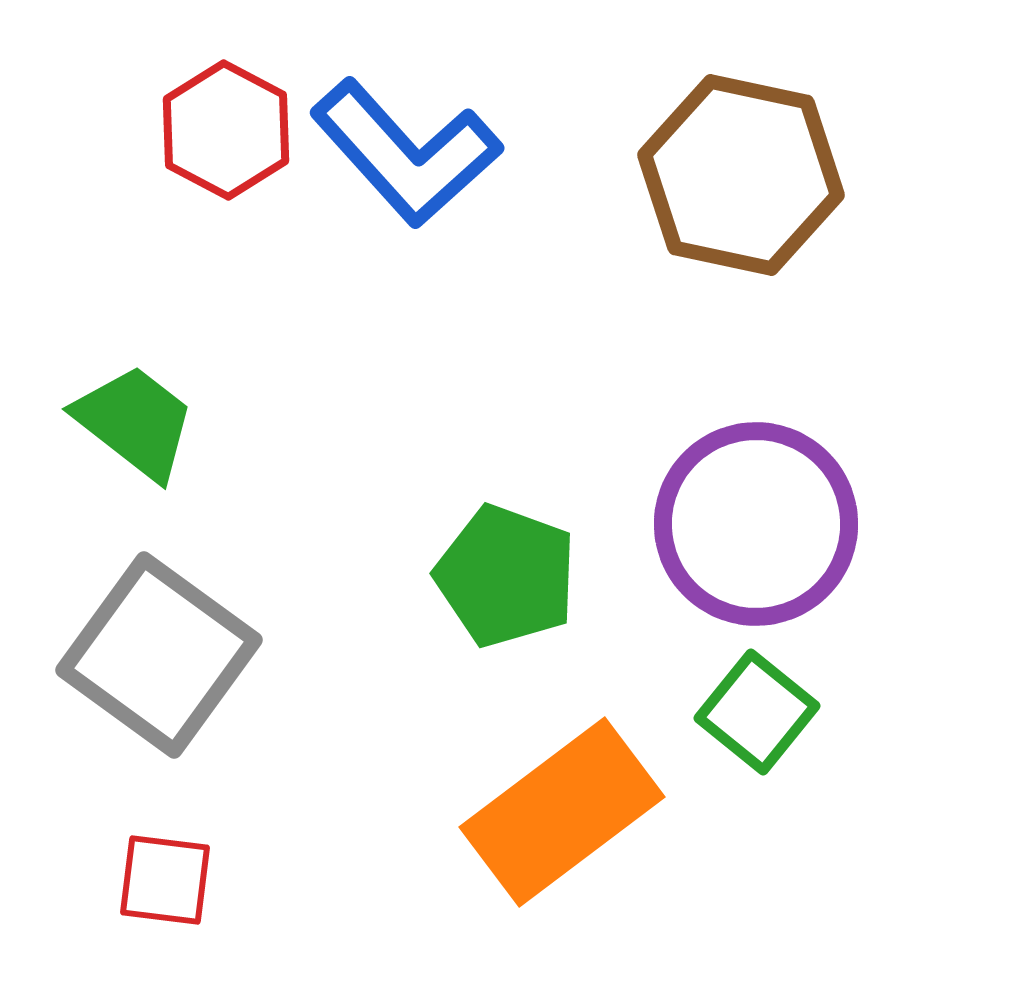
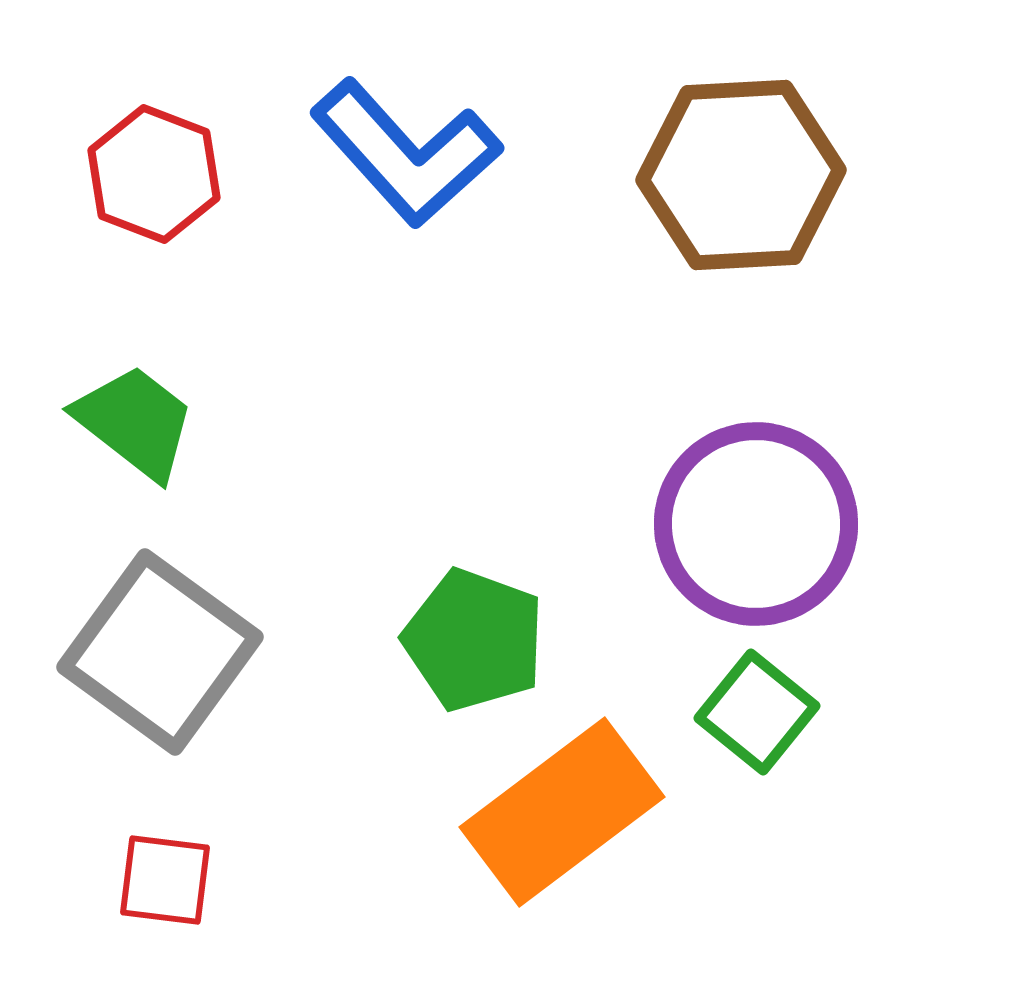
red hexagon: moved 72 px left, 44 px down; rotated 7 degrees counterclockwise
brown hexagon: rotated 15 degrees counterclockwise
green pentagon: moved 32 px left, 64 px down
gray square: moved 1 px right, 3 px up
